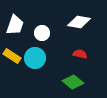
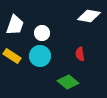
white diamond: moved 10 px right, 6 px up
red semicircle: rotated 112 degrees counterclockwise
cyan circle: moved 5 px right, 2 px up
green diamond: moved 5 px left
